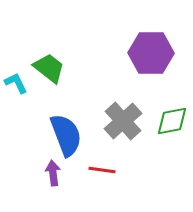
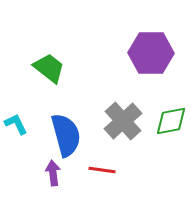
cyan L-shape: moved 41 px down
green diamond: moved 1 px left
blue semicircle: rotated 6 degrees clockwise
